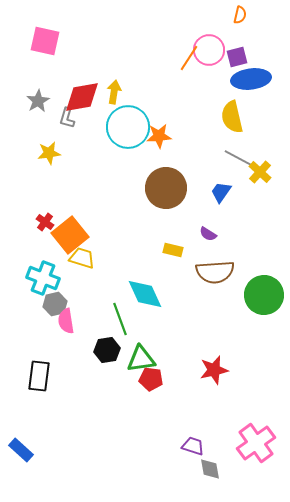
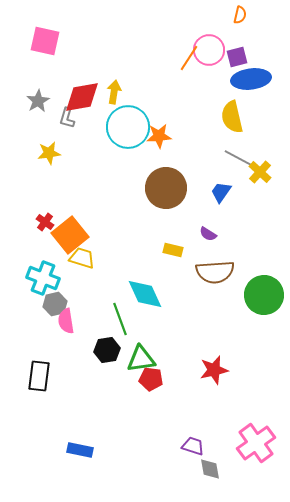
blue rectangle: moved 59 px right; rotated 30 degrees counterclockwise
